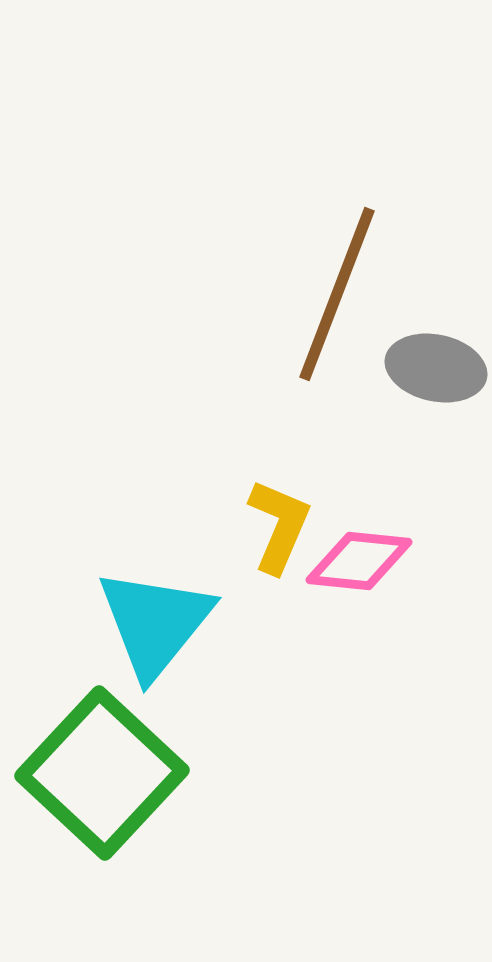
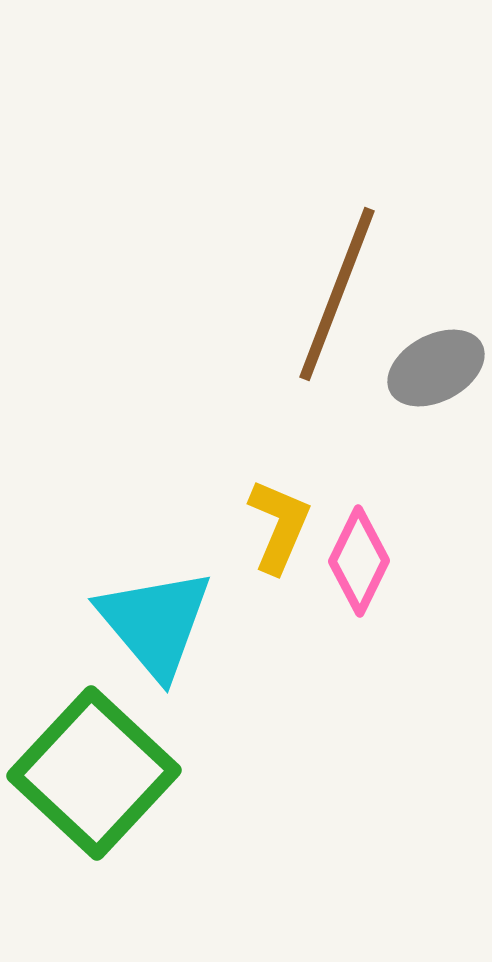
gray ellipse: rotated 40 degrees counterclockwise
pink diamond: rotated 70 degrees counterclockwise
cyan triangle: rotated 19 degrees counterclockwise
green square: moved 8 px left
